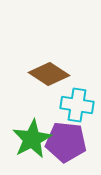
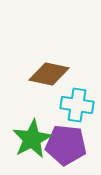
brown diamond: rotated 21 degrees counterclockwise
purple pentagon: moved 3 px down
